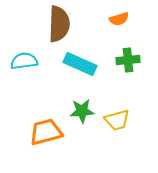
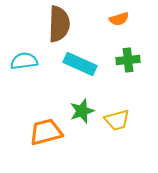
green star: rotated 15 degrees counterclockwise
